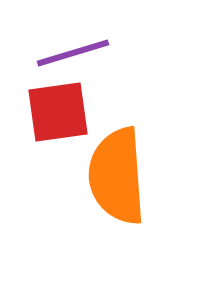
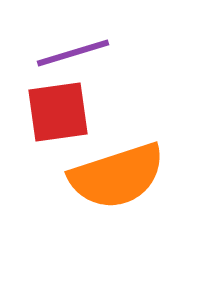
orange semicircle: rotated 104 degrees counterclockwise
